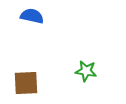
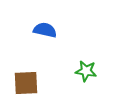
blue semicircle: moved 13 px right, 14 px down
